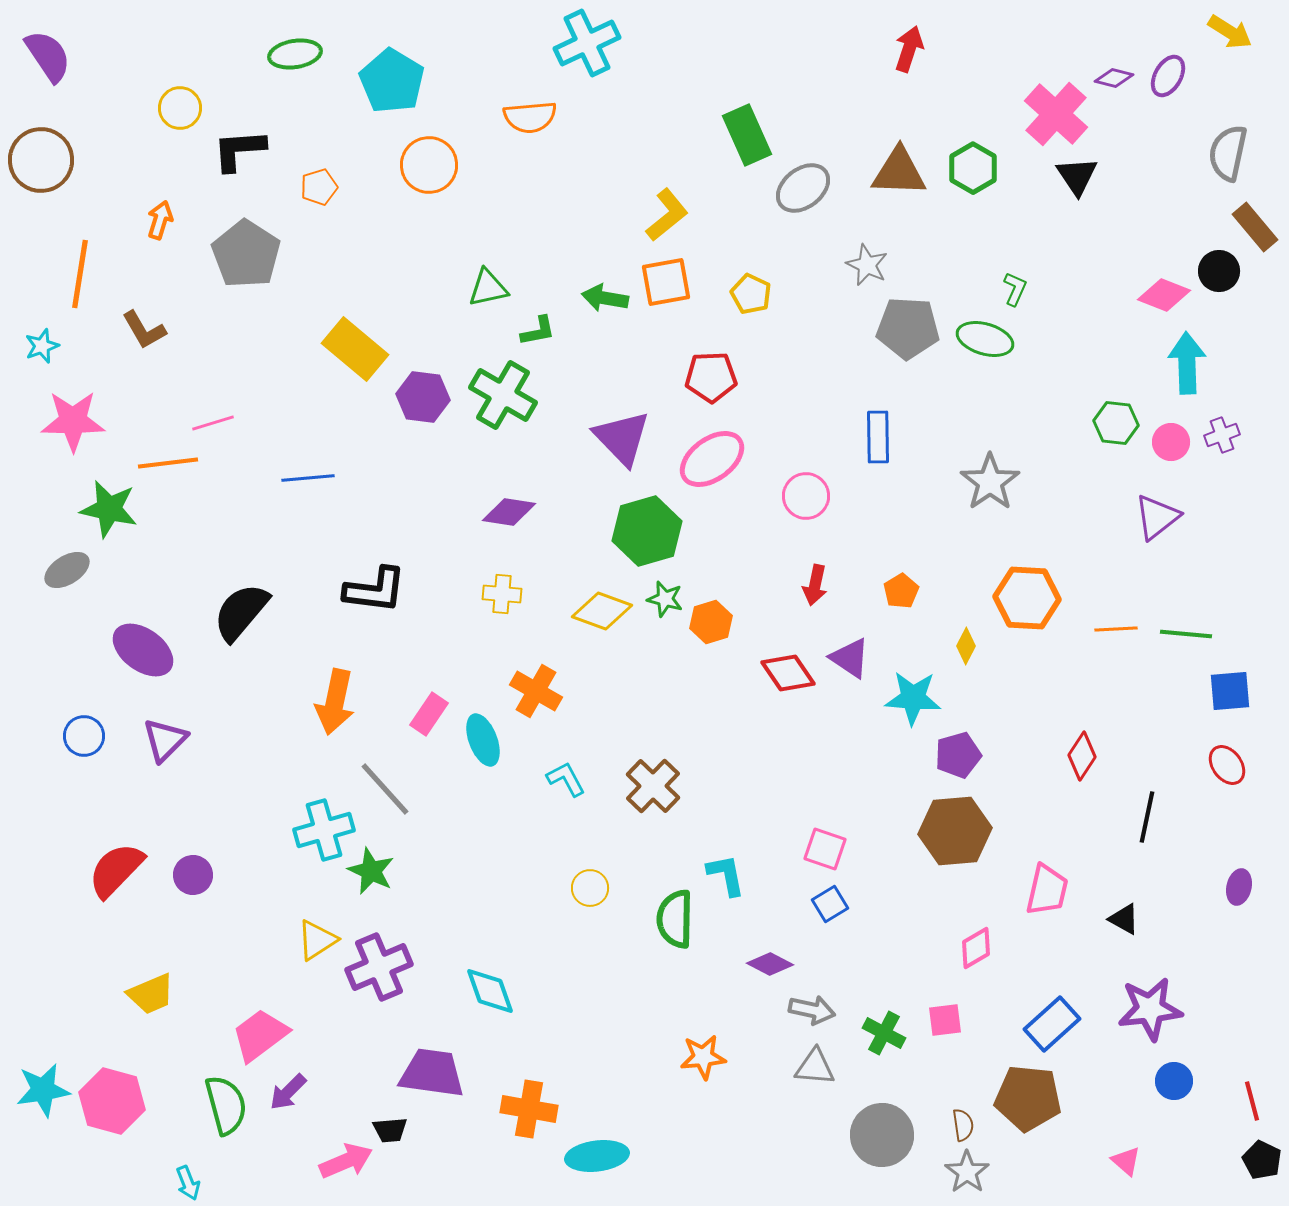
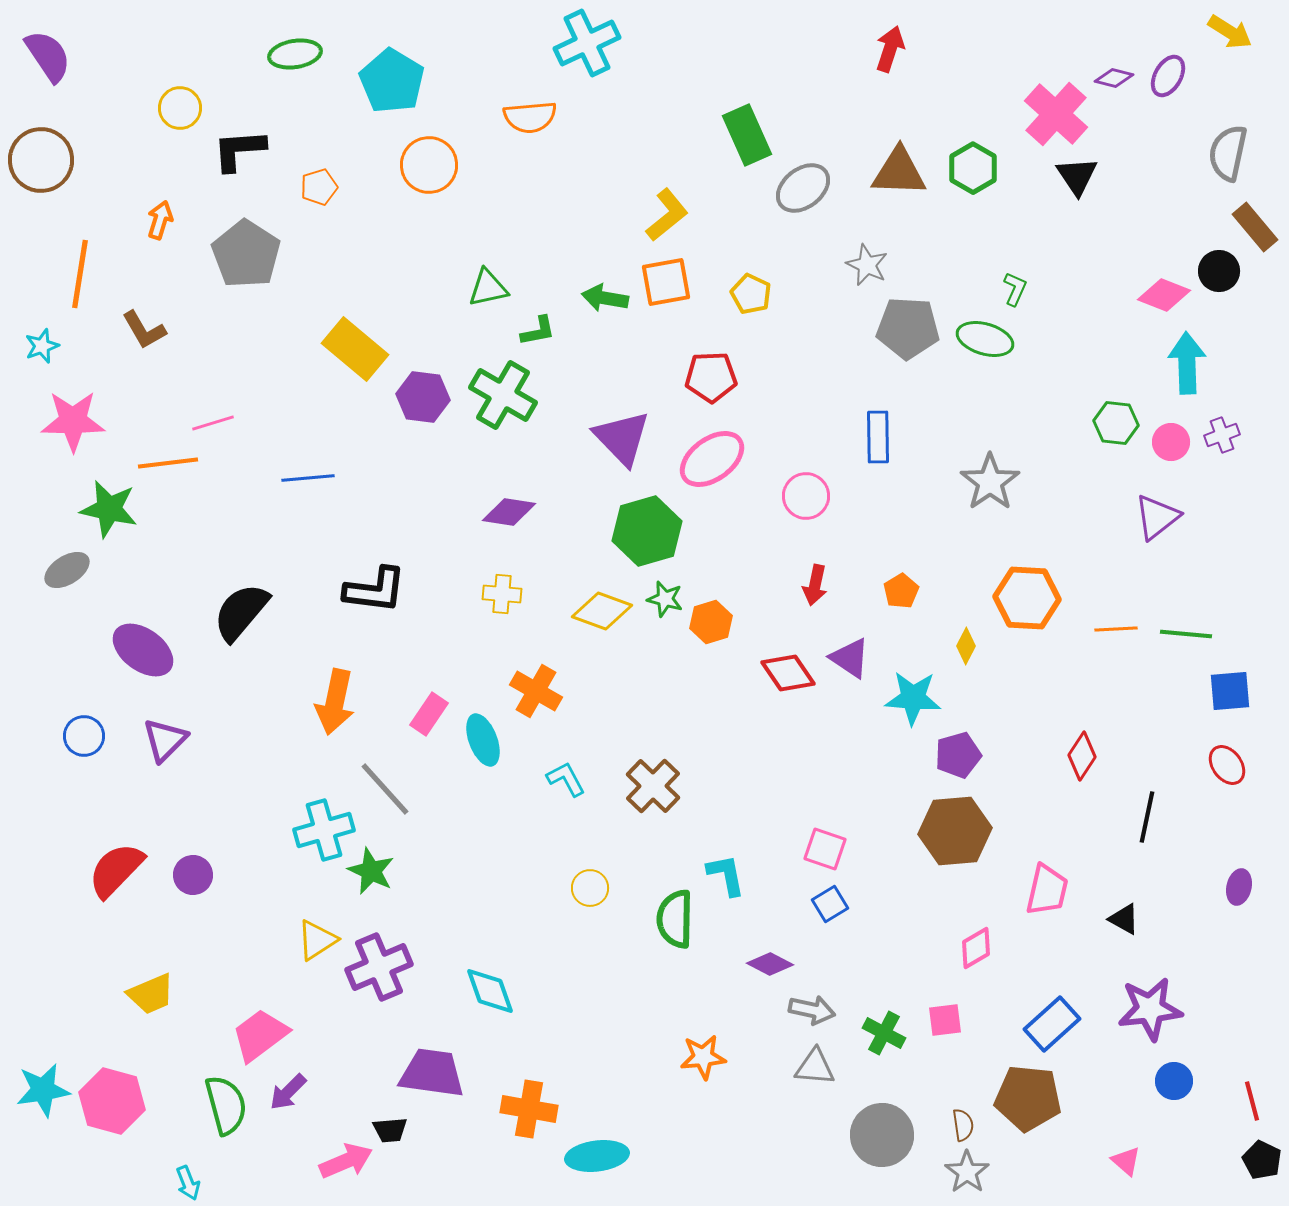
red arrow at (909, 49): moved 19 px left
